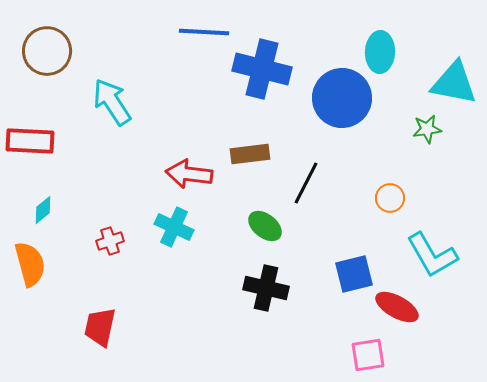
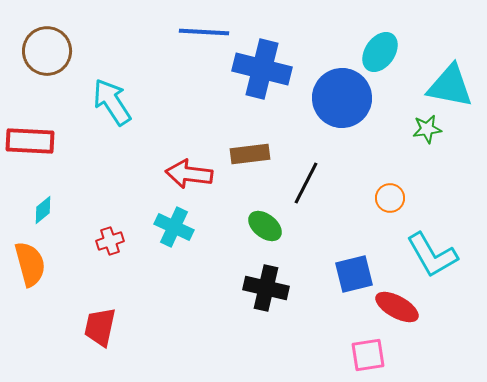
cyan ellipse: rotated 33 degrees clockwise
cyan triangle: moved 4 px left, 3 px down
